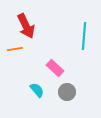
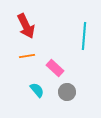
orange line: moved 12 px right, 7 px down
